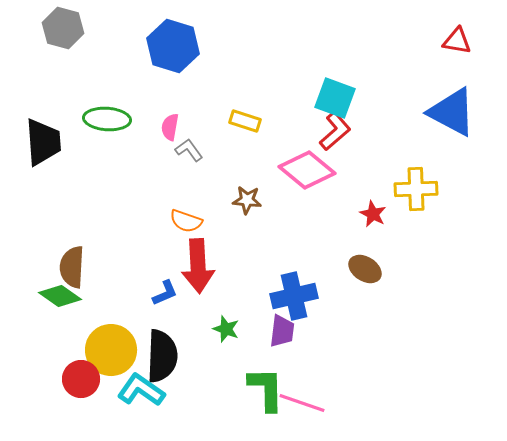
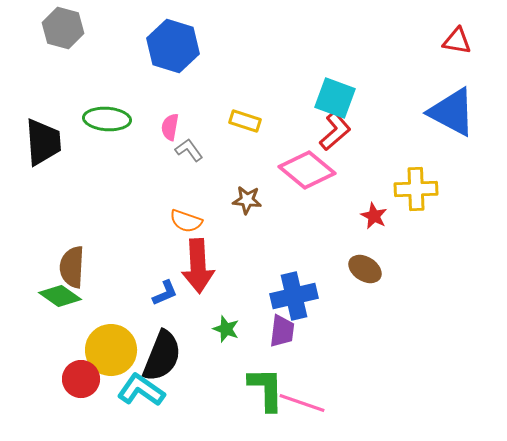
red star: moved 1 px right, 2 px down
black semicircle: rotated 20 degrees clockwise
